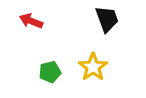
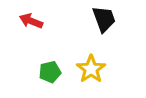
black trapezoid: moved 3 px left
yellow star: moved 2 px left, 2 px down
